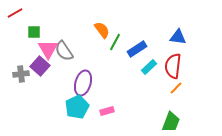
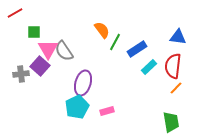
green trapezoid: rotated 30 degrees counterclockwise
